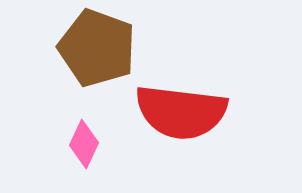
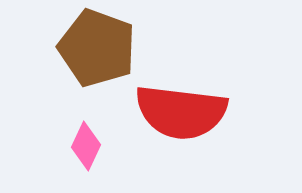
pink diamond: moved 2 px right, 2 px down
